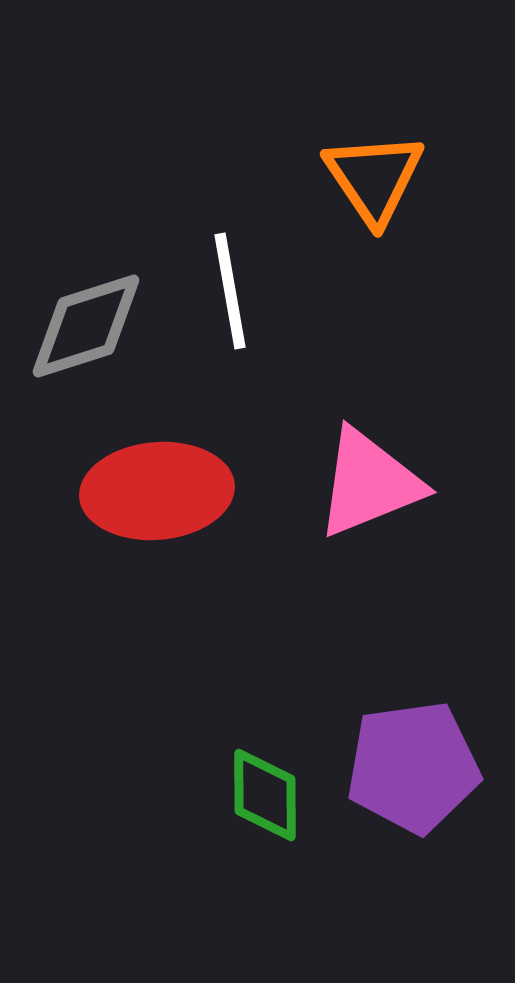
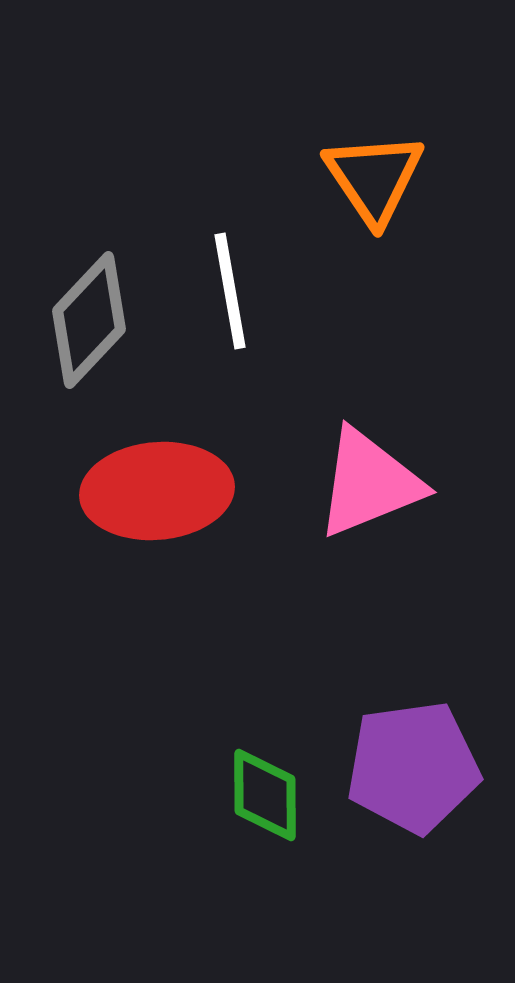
gray diamond: moved 3 px right, 6 px up; rotated 29 degrees counterclockwise
